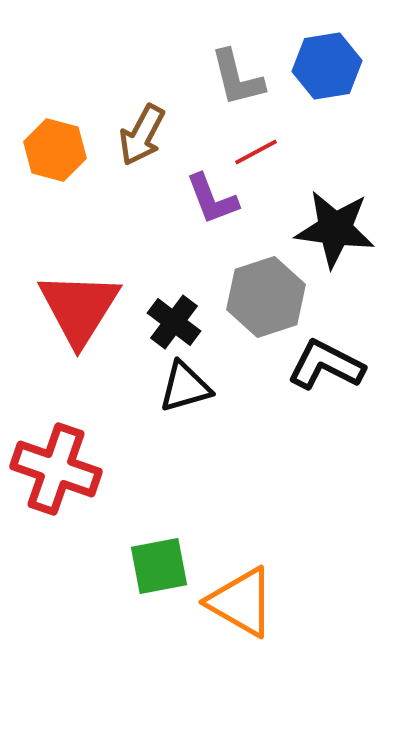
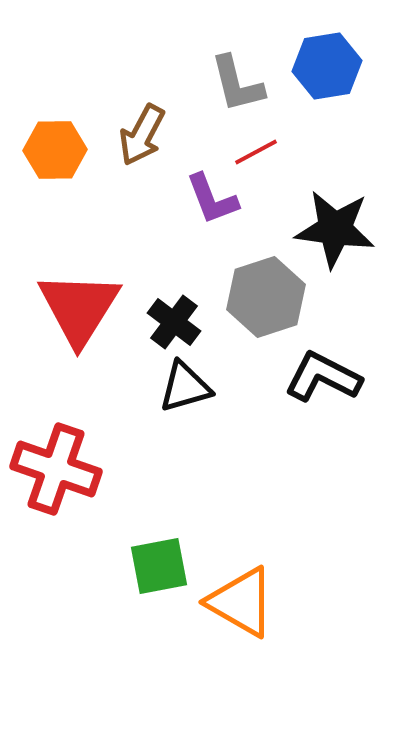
gray L-shape: moved 6 px down
orange hexagon: rotated 16 degrees counterclockwise
black L-shape: moved 3 px left, 12 px down
